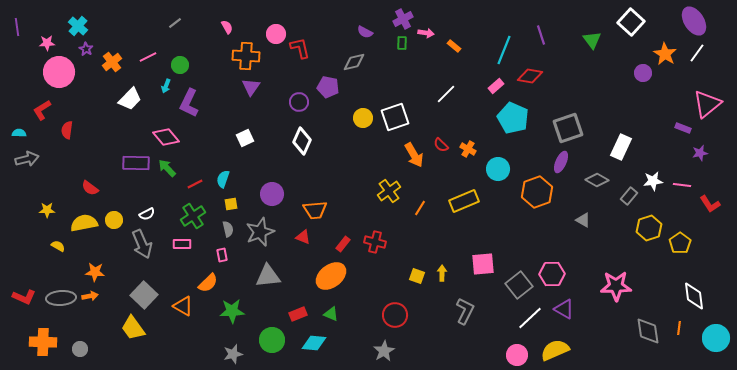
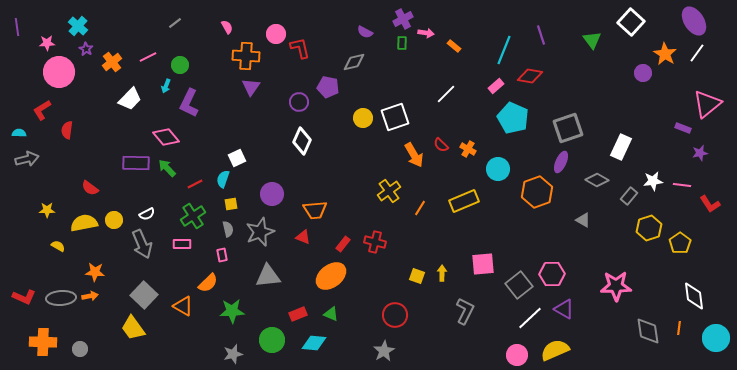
white square at (245, 138): moved 8 px left, 20 px down
